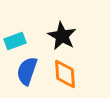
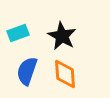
cyan rectangle: moved 3 px right, 8 px up
